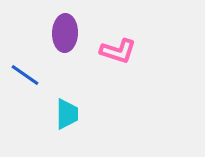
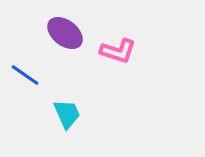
purple ellipse: rotated 54 degrees counterclockwise
cyan trapezoid: rotated 24 degrees counterclockwise
